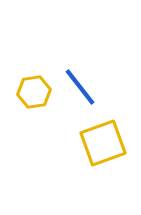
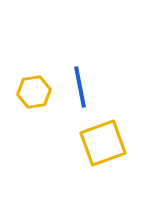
blue line: rotated 27 degrees clockwise
